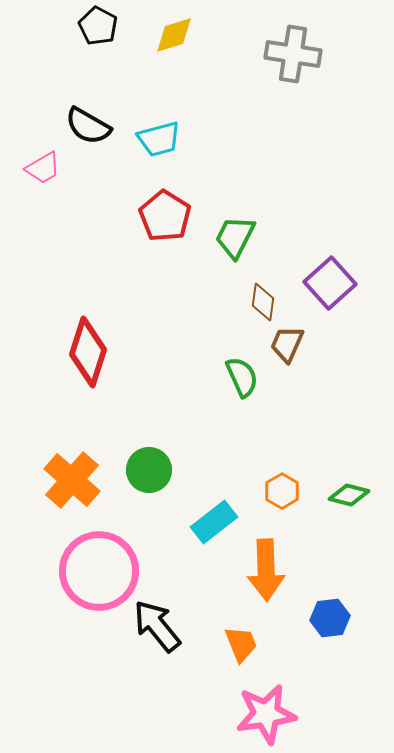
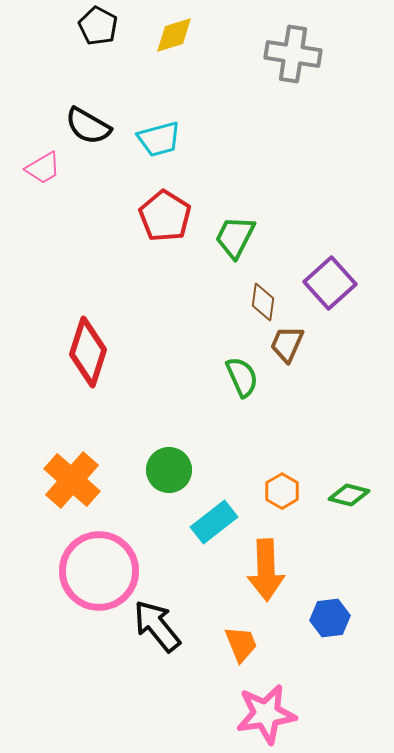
green circle: moved 20 px right
